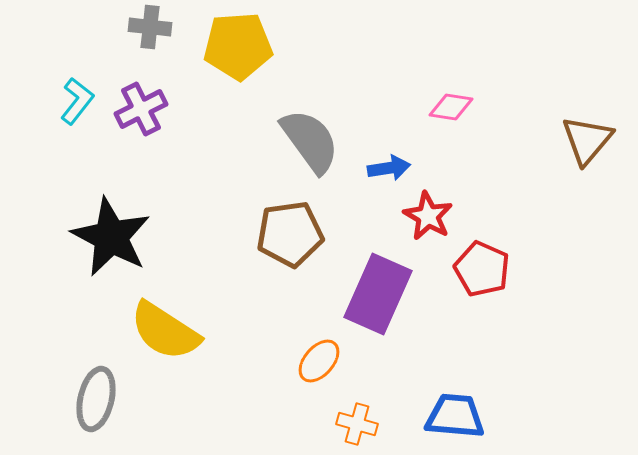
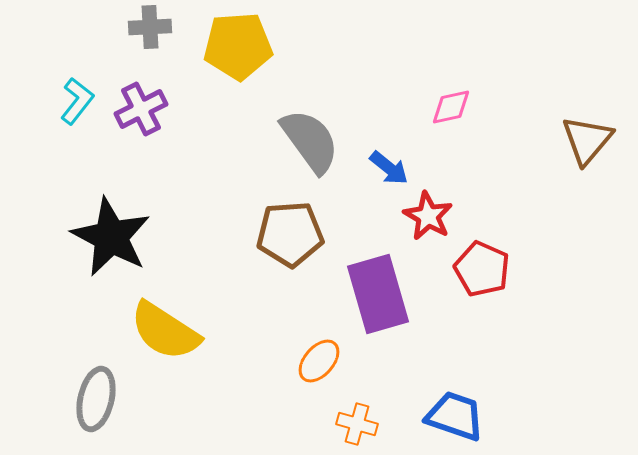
gray cross: rotated 9 degrees counterclockwise
pink diamond: rotated 21 degrees counterclockwise
blue arrow: rotated 48 degrees clockwise
brown pentagon: rotated 4 degrees clockwise
purple rectangle: rotated 40 degrees counterclockwise
blue trapezoid: rotated 14 degrees clockwise
